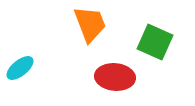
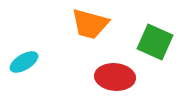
orange trapezoid: rotated 126 degrees clockwise
cyan ellipse: moved 4 px right, 6 px up; rotated 8 degrees clockwise
